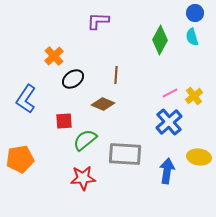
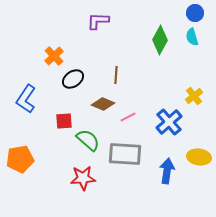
pink line: moved 42 px left, 24 px down
green semicircle: moved 3 px right; rotated 80 degrees clockwise
